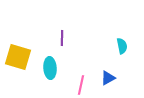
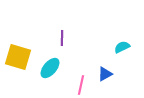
cyan semicircle: moved 1 px down; rotated 105 degrees counterclockwise
cyan ellipse: rotated 45 degrees clockwise
blue triangle: moved 3 px left, 4 px up
